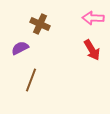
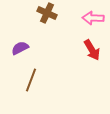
brown cross: moved 7 px right, 11 px up
